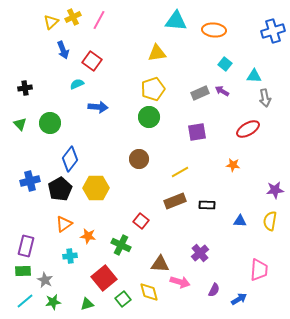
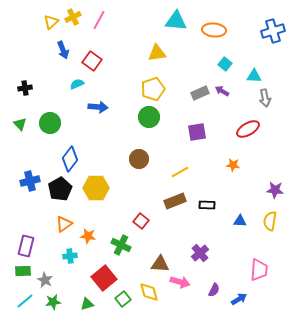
purple star at (275, 190): rotated 12 degrees clockwise
